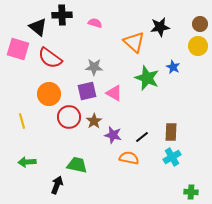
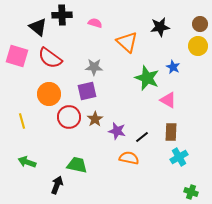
orange triangle: moved 7 px left
pink square: moved 1 px left, 7 px down
pink triangle: moved 54 px right, 7 px down
brown star: moved 1 px right, 2 px up
purple star: moved 4 px right, 4 px up
cyan cross: moved 7 px right
green arrow: rotated 24 degrees clockwise
green cross: rotated 16 degrees clockwise
